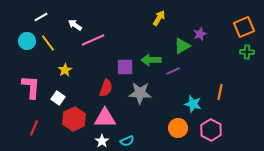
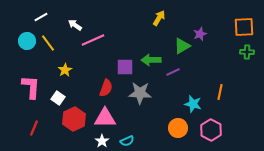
orange square: rotated 20 degrees clockwise
purple line: moved 1 px down
